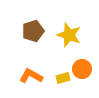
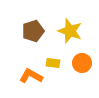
yellow star: moved 1 px right, 4 px up
orange circle: moved 6 px up
yellow rectangle: moved 10 px left, 15 px up; rotated 24 degrees clockwise
